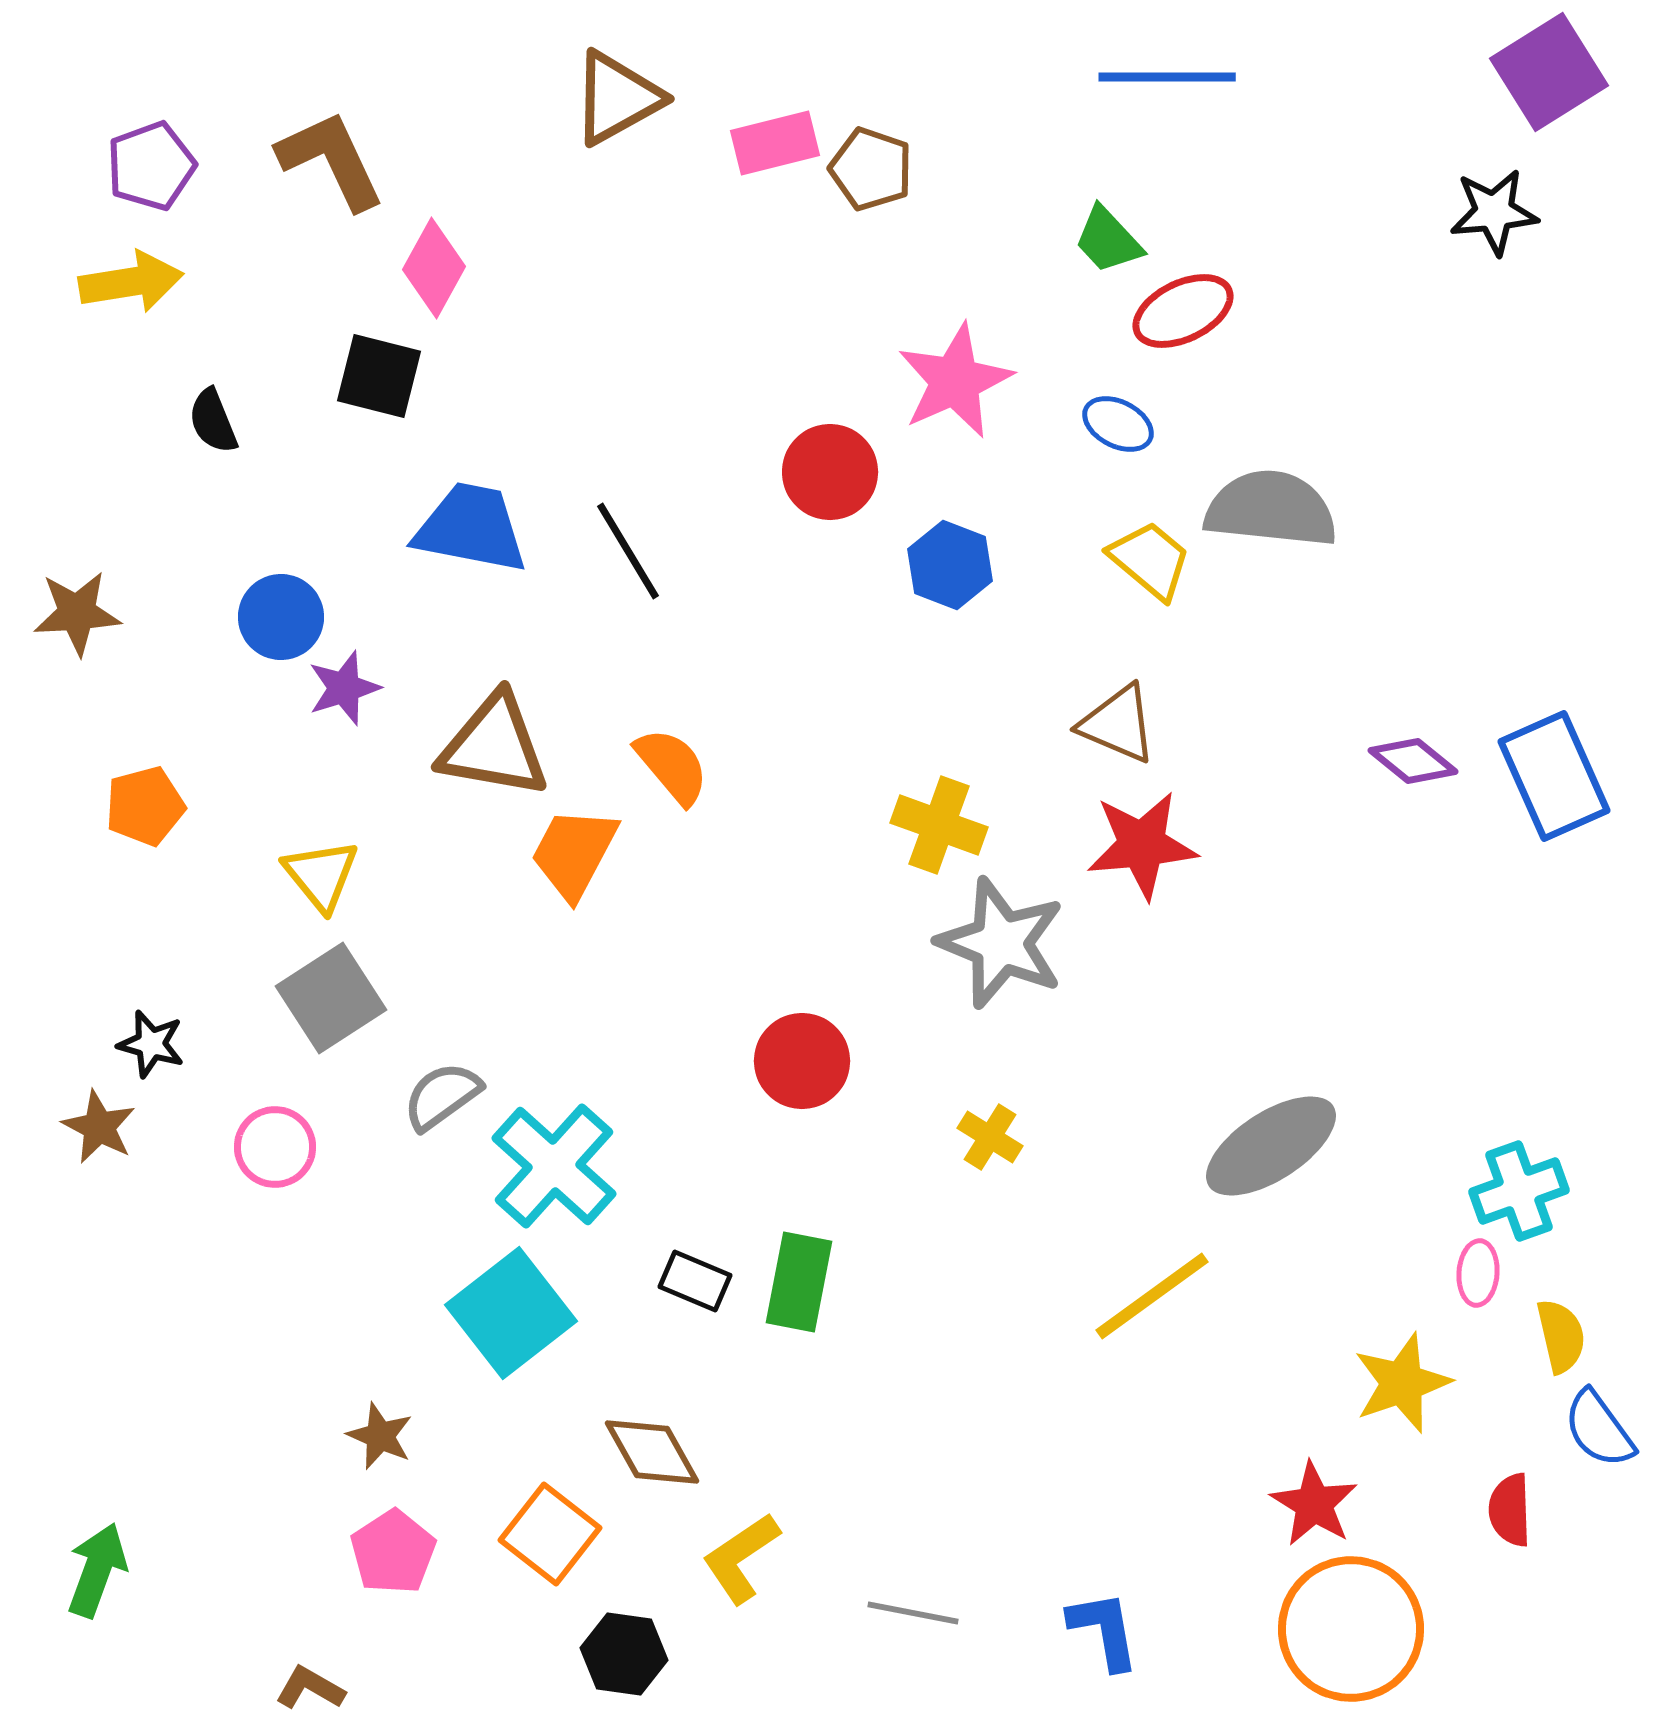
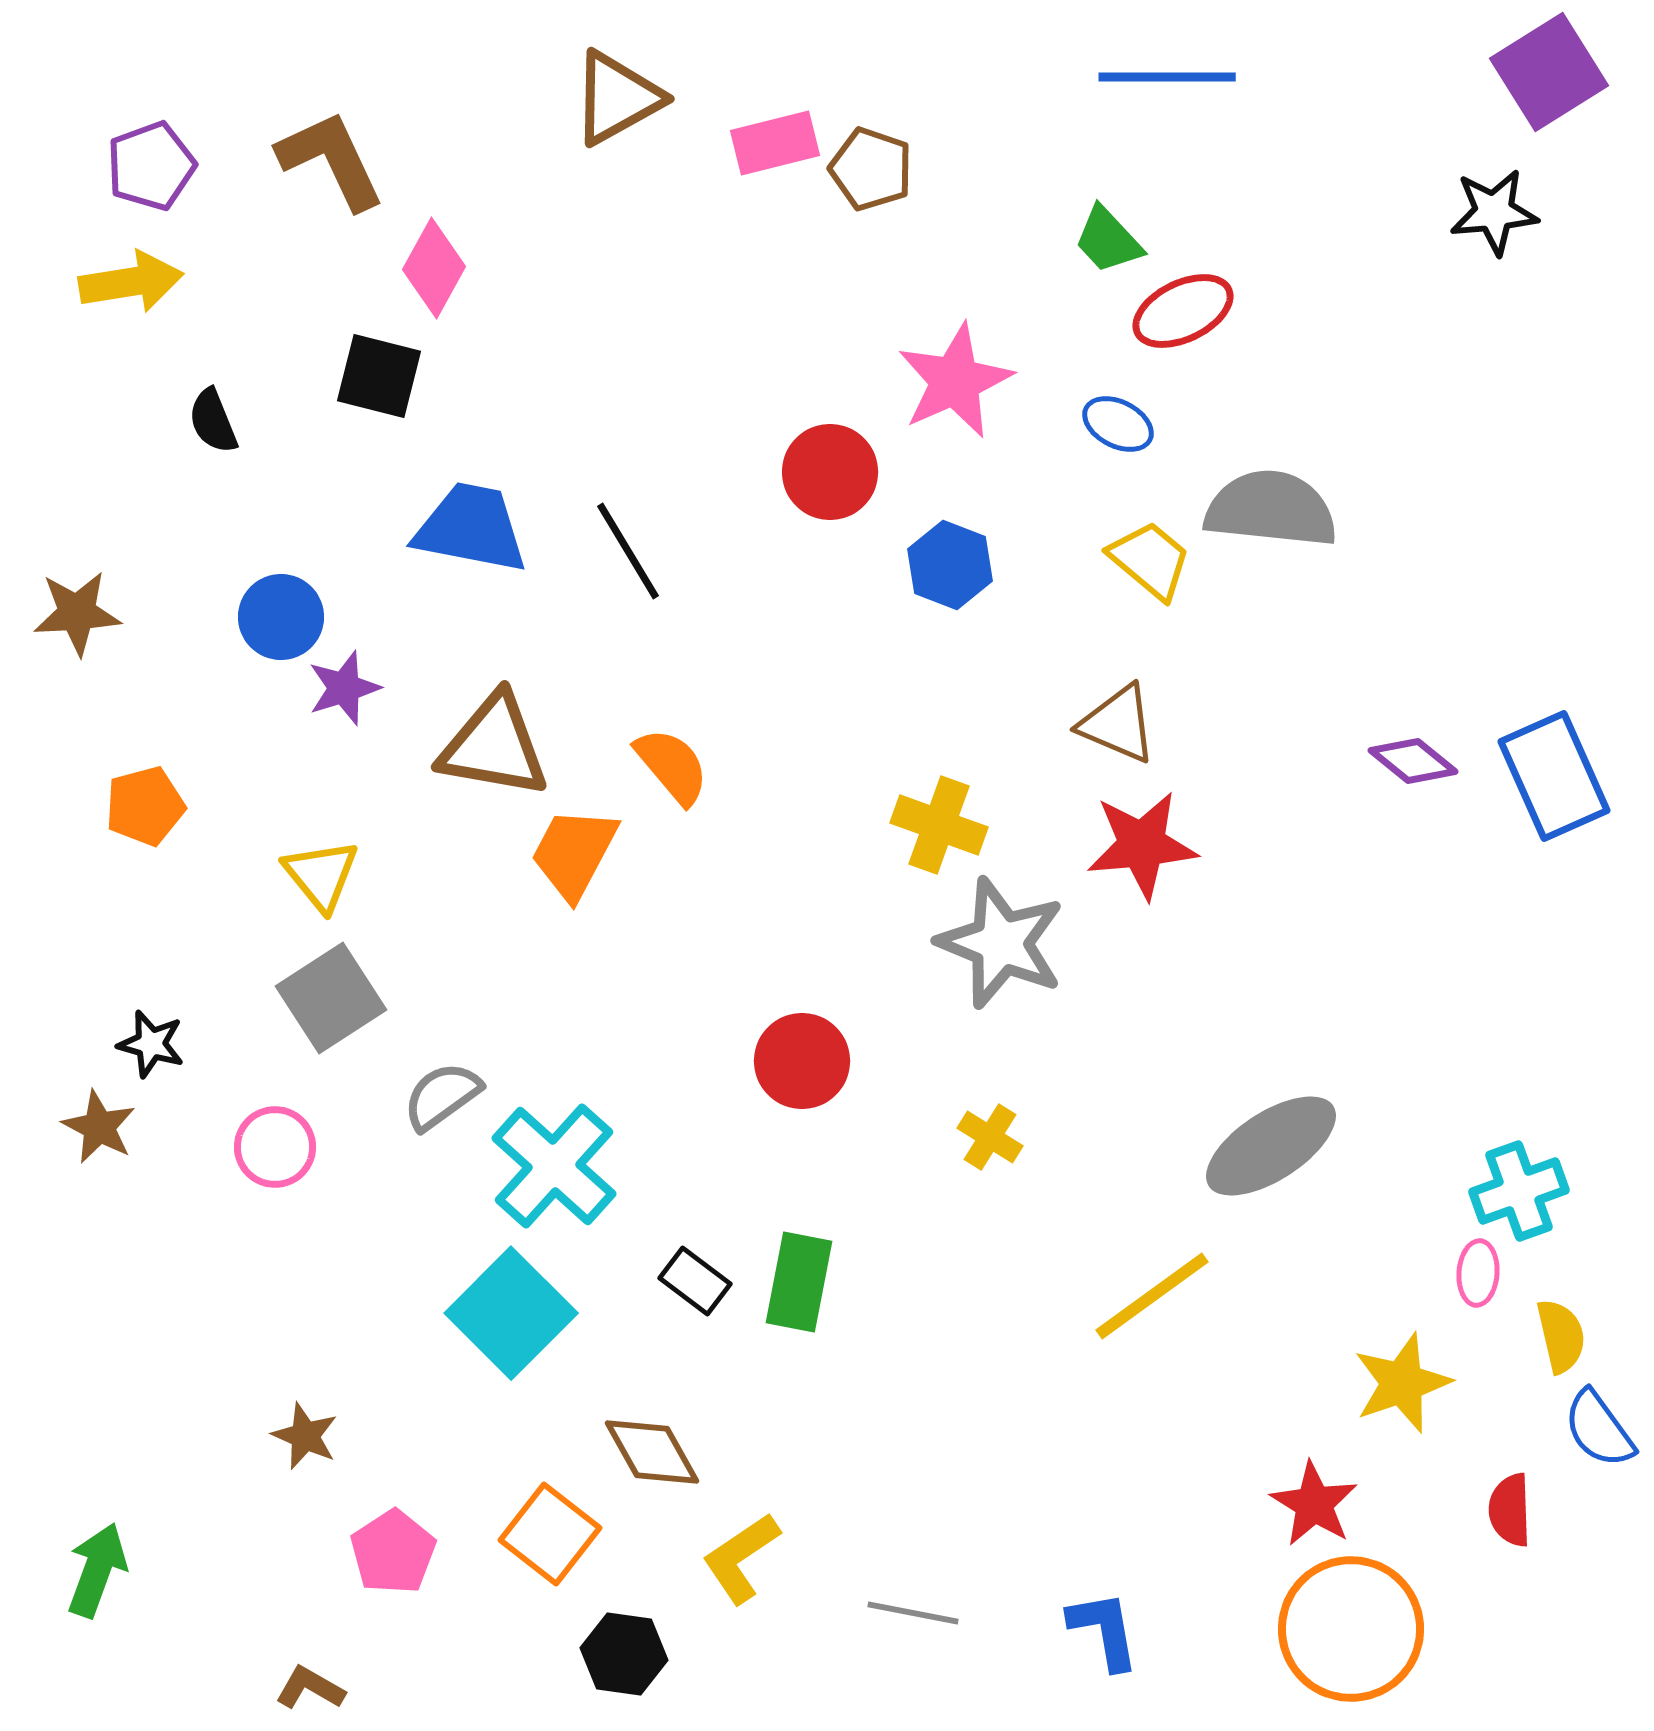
black rectangle at (695, 1281): rotated 14 degrees clockwise
cyan square at (511, 1313): rotated 7 degrees counterclockwise
brown star at (380, 1436): moved 75 px left
